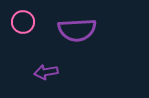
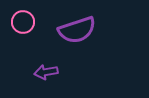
purple semicircle: rotated 15 degrees counterclockwise
